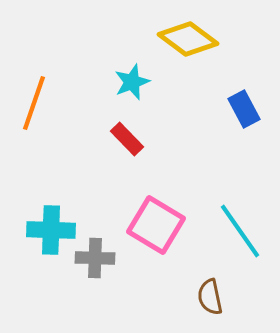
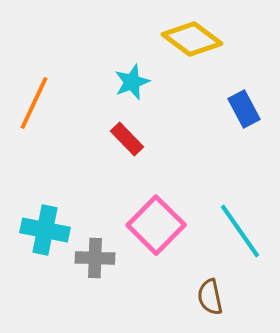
yellow diamond: moved 4 px right
orange line: rotated 6 degrees clockwise
pink square: rotated 14 degrees clockwise
cyan cross: moved 6 px left; rotated 9 degrees clockwise
